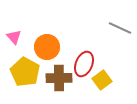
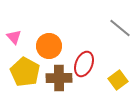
gray line: rotated 15 degrees clockwise
orange circle: moved 2 px right, 1 px up
yellow square: moved 16 px right
